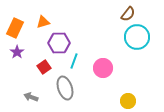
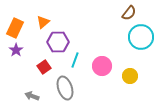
brown semicircle: moved 1 px right, 1 px up
orange triangle: rotated 24 degrees counterclockwise
cyan circle: moved 4 px right
purple hexagon: moved 1 px left, 1 px up
purple star: moved 1 px left, 2 px up
cyan line: moved 1 px right, 1 px up
pink circle: moved 1 px left, 2 px up
gray arrow: moved 1 px right, 1 px up
yellow circle: moved 2 px right, 25 px up
